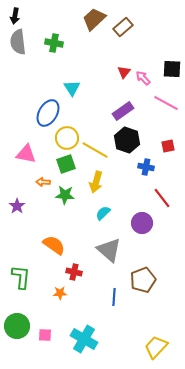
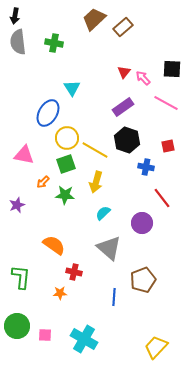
purple rectangle: moved 4 px up
pink triangle: moved 2 px left, 1 px down
orange arrow: rotated 48 degrees counterclockwise
purple star: moved 1 px up; rotated 14 degrees clockwise
gray triangle: moved 2 px up
